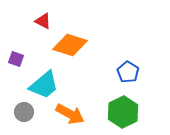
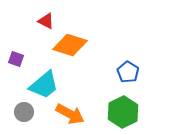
red triangle: moved 3 px right
